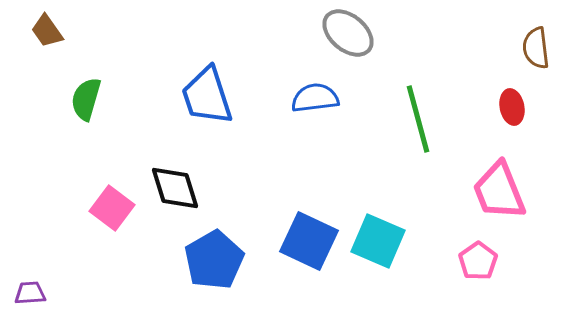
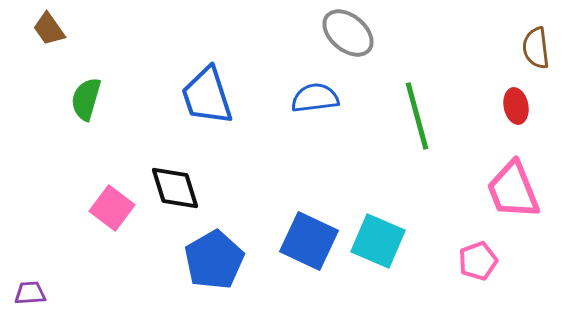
brown trapezoid: moved 2 px right, 2 px up
red ellipse: moved 4 px right, 1 px up
green line: moved 1 px left, 3 px up
pink trapezoid: moved 14 px right, 1 px up
pink pentagon: rotated 15 degrees clockwise
